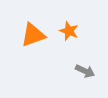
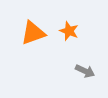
orange triangle: moved 2 px up
